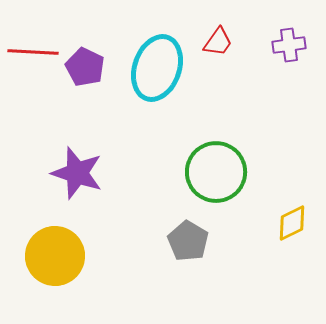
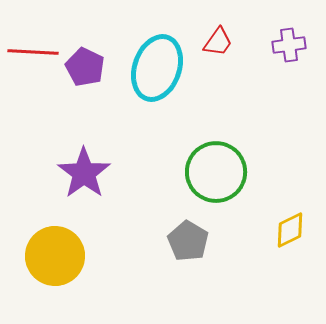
purple star: moved 7 px right; rotated 18 degrees clockwise
yellow diamond: moved 2 px left, 7 px down
